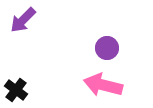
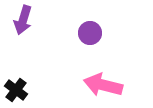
purple arrow: rotated 28 degrees counterclockwise
purple circle: moved 17 px left, 15 px up
